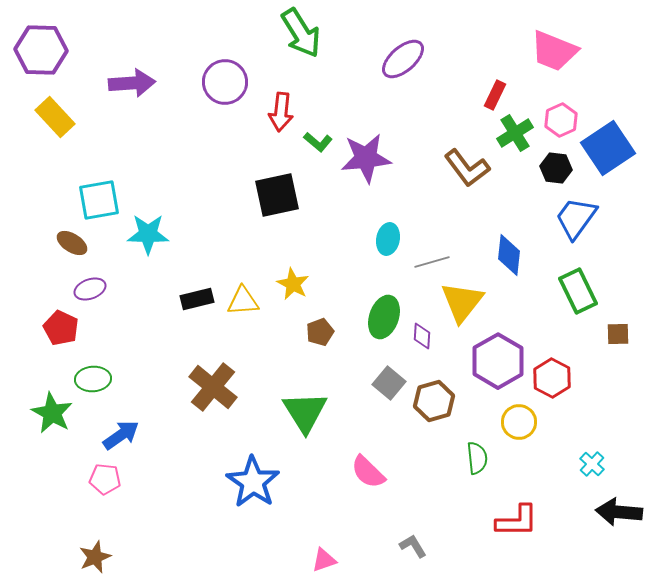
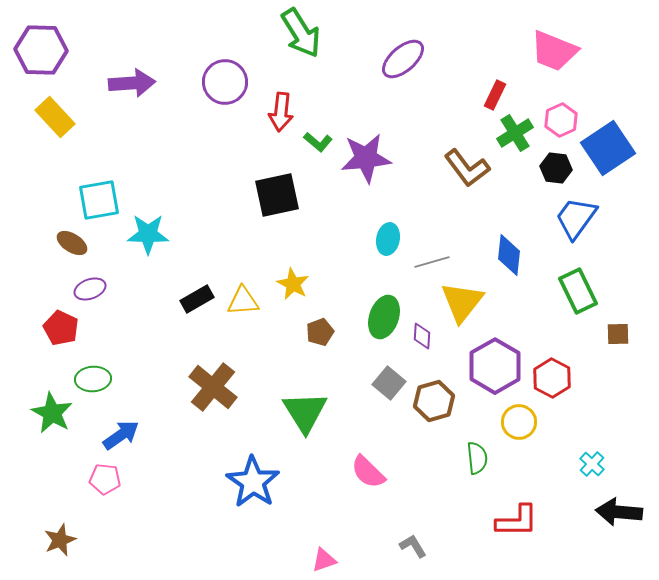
black rectangle at (197, 299): rotated 16 degrees counterclockwise
purple hexagon at (498, 361): moved 3 px left, 5 px down
brown star at (95, 557): moved 35 px left, 17 px up
